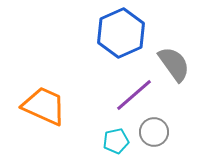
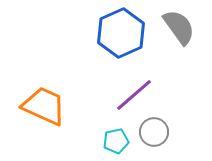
gray semicircle: moved 5 px right, 37 px up
